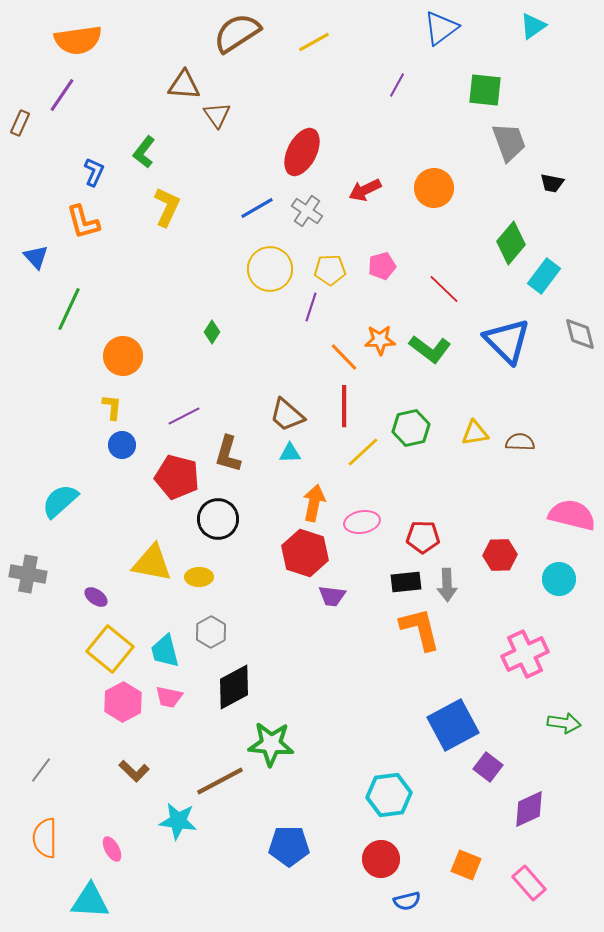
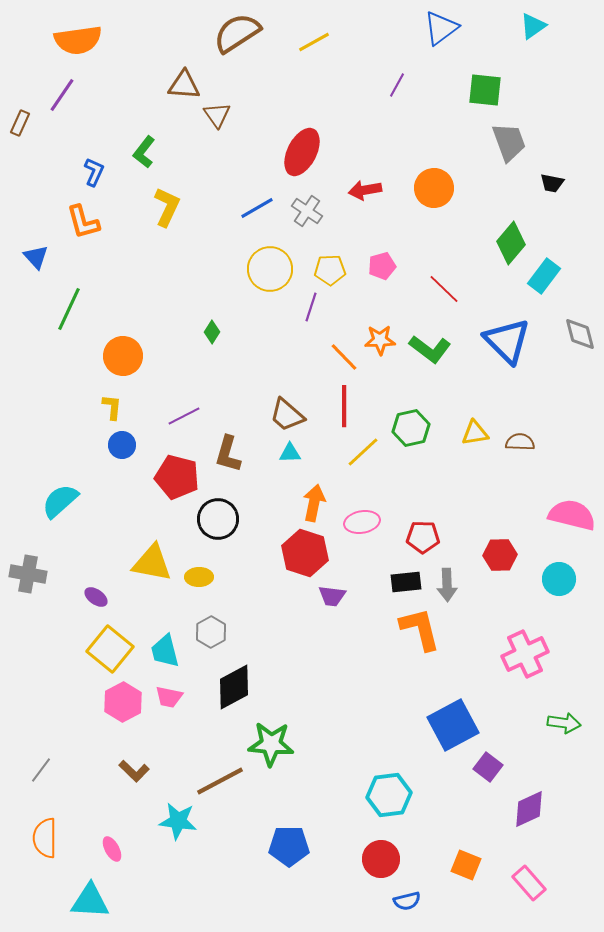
red arrow at (365, 190): rotated 16 degrees clockwise
